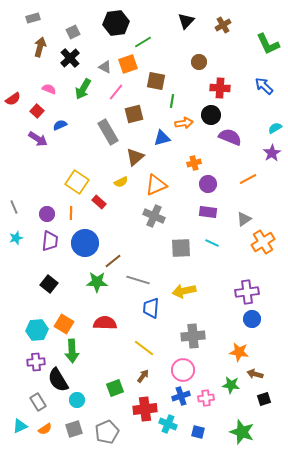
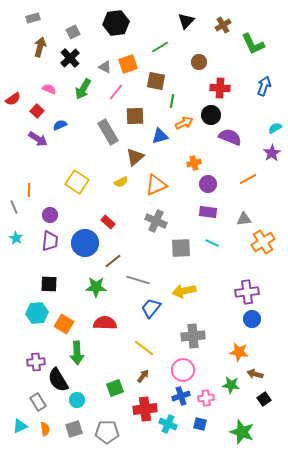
green line at (143, 42): moved 17 px right, 5 px down
green L-shape at (268, 44): moved 15 px left
blue arrow at (264, 86): rotated 66 degrees clockwise
brown square at (134, 114): moved 1 px right, 2 px down; rotated 12 degrees clockwise
orange arrow at (184, 123): rotated 18 degrees counterclockwise
blue triangle at (162, 138): moved 2 px left, 2 px up
red rectangle at (99, 202): moved 9 px right, 20 px down
orange line at (71, 213): moved 42 px left, 23 px up
purple circle at (47, 214): moved 3 px right, 1 px down
gray cross at (154, 216): moved 2 px right, 5 px down
gray triangle at (244, 219): rotated 28 degrees clockwise
cyan star at (16, 238): rotated 24 degrees counterclockwise
green star at (97, 282): moved 1 px left, 5 px down
black square at (49, 284): rotated 36 degrees counterclockwise
blue trapezoid at (151, 308): rotated 35 degrees clockwise
cyan hexagon at (37, 330): moved 17 px up
green arrow at (72, 351): moved 5 px right, 2 px down
black square at (264, 399): rotated 16 degrees counterclockwise
orange semicircle at (45, 429): rotated 64 degrees counterclockwise
gray pentagon at (107, 432): rotated 25 degrees clockwise
blue square at (198, 432): moved 2 px right, 8 px up
